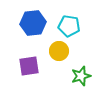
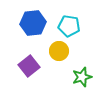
purple square: rotated 30 degrees counterclockwise
green star: moved 1 px right, 1 px down
